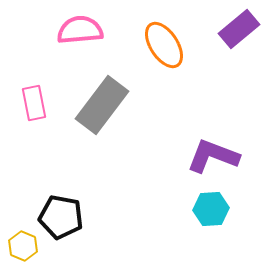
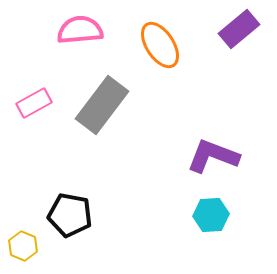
orange ellipse: moved 4 px left
pink rectangle: rotated 72 degrees clockwise
cyan hexagon: moved 6 px down
black pentagon: moved 9 px right, 2 px up
